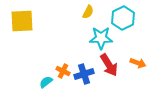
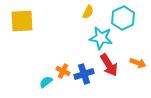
cyan star: rotated 10 degrees clockwise
